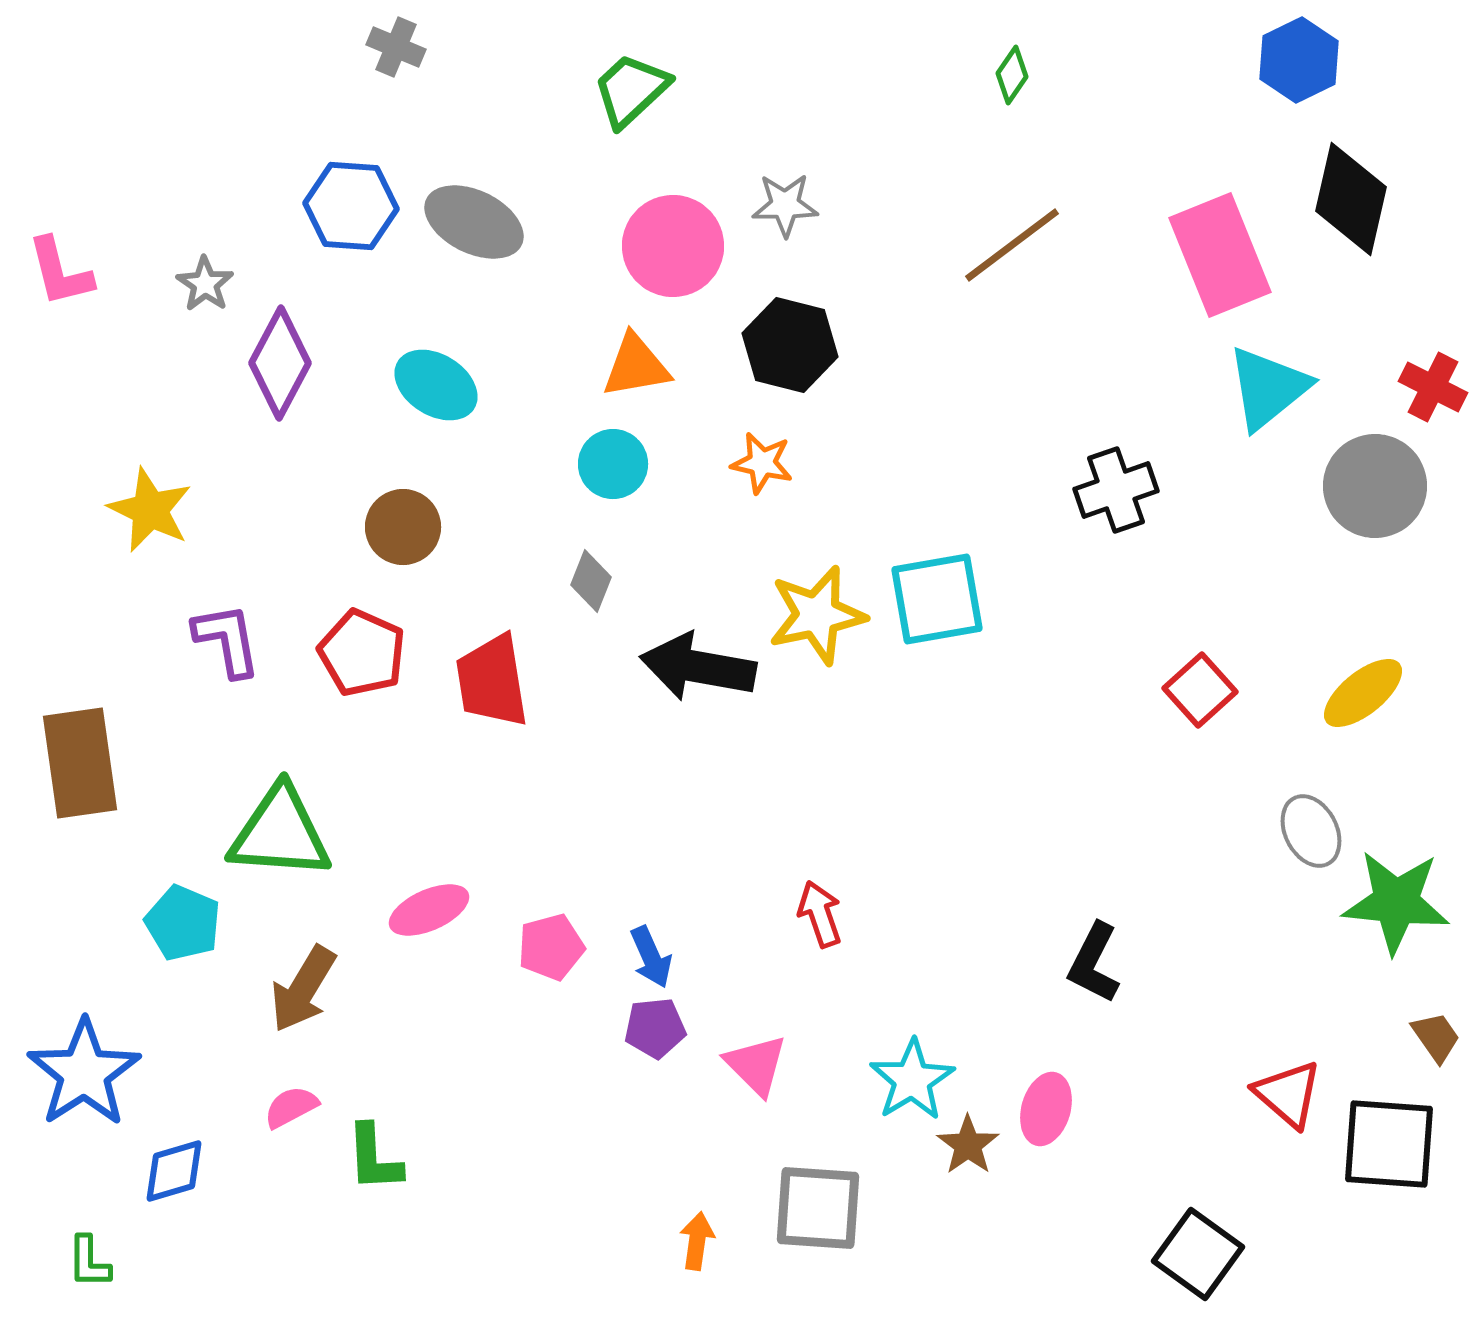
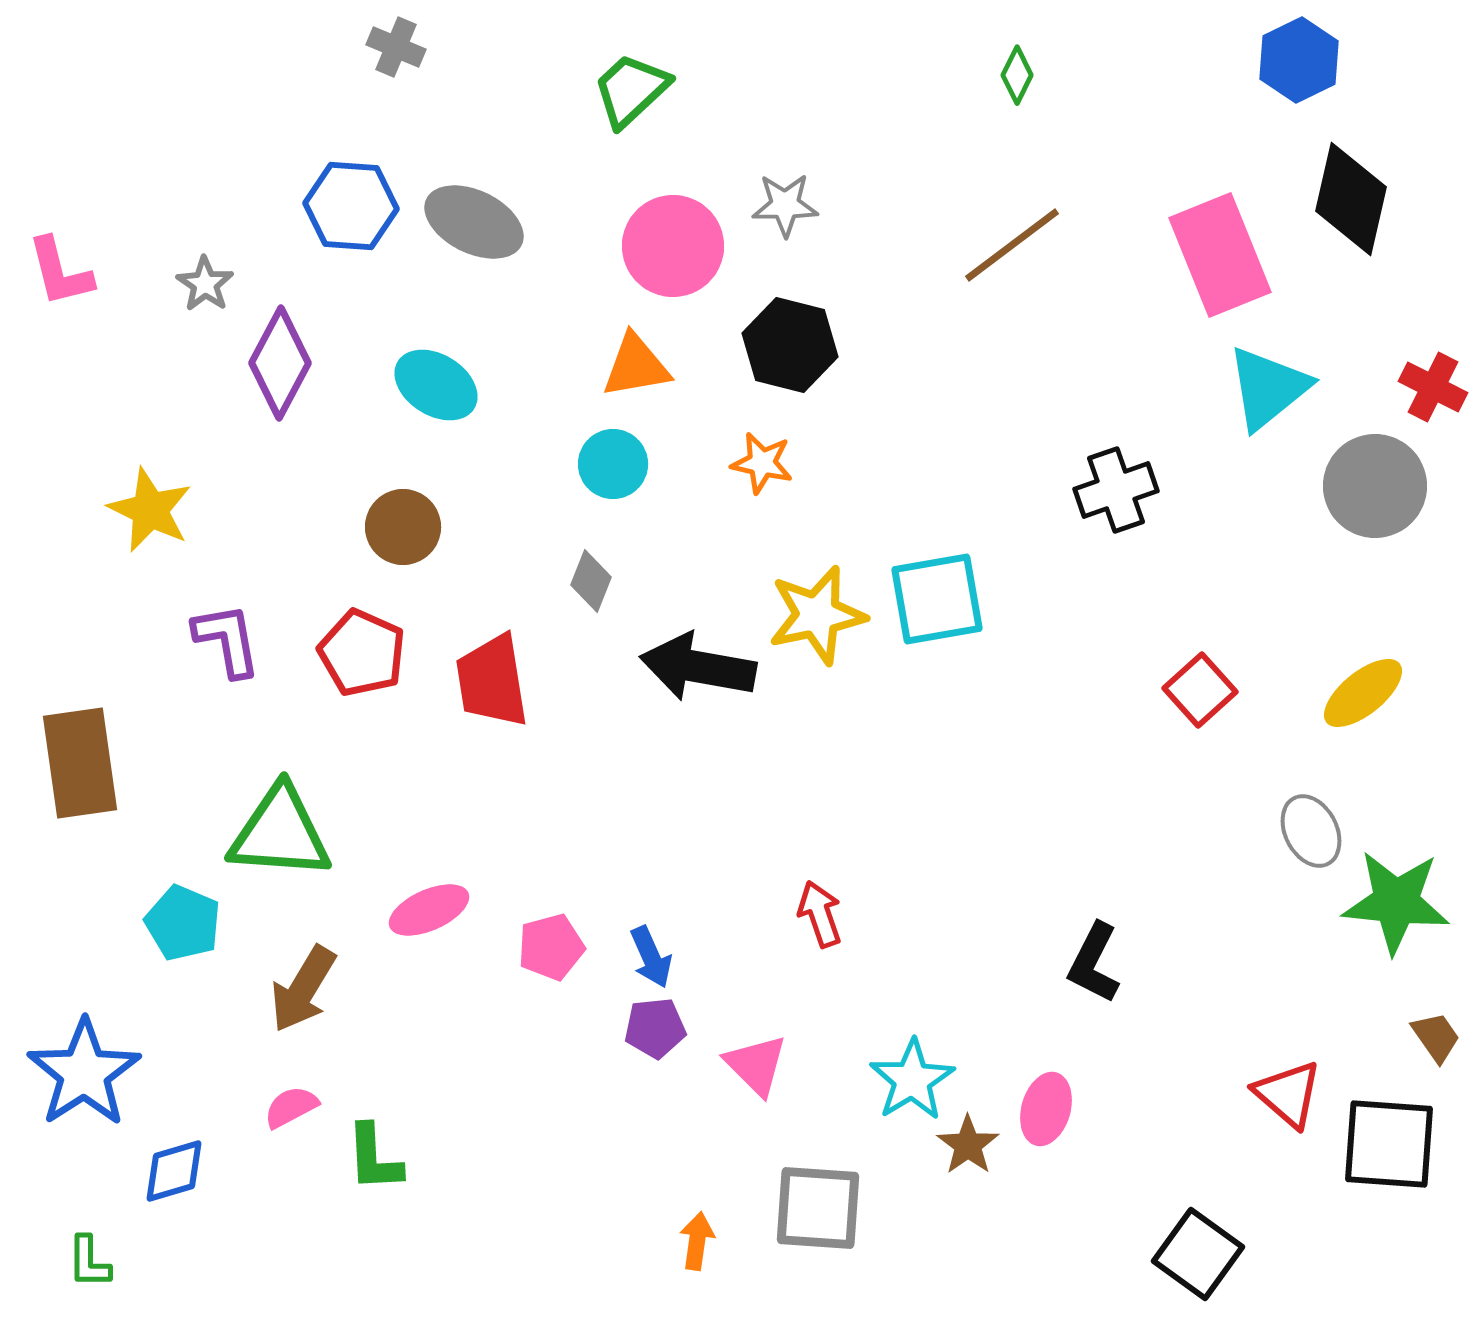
green diamond at (1012, 75): moved 5 px right; rotated 8 degrees counterclockwise
